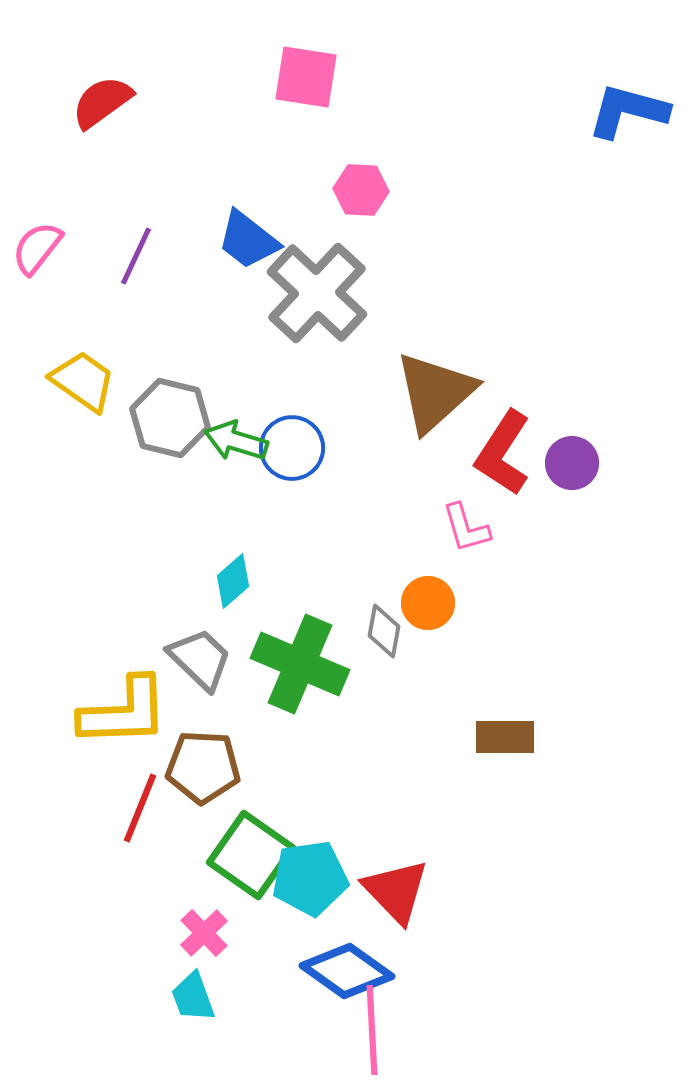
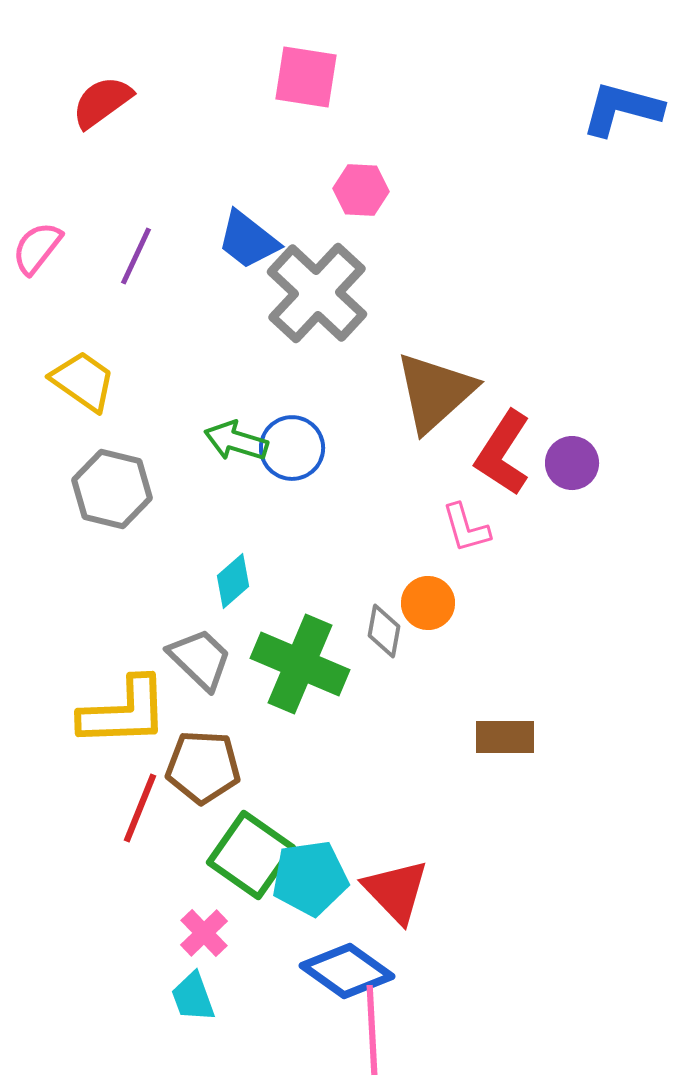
blue L-shape: moved 6 px left, 2 px up
gray hexagon: moved 58 px left, 71 px down
